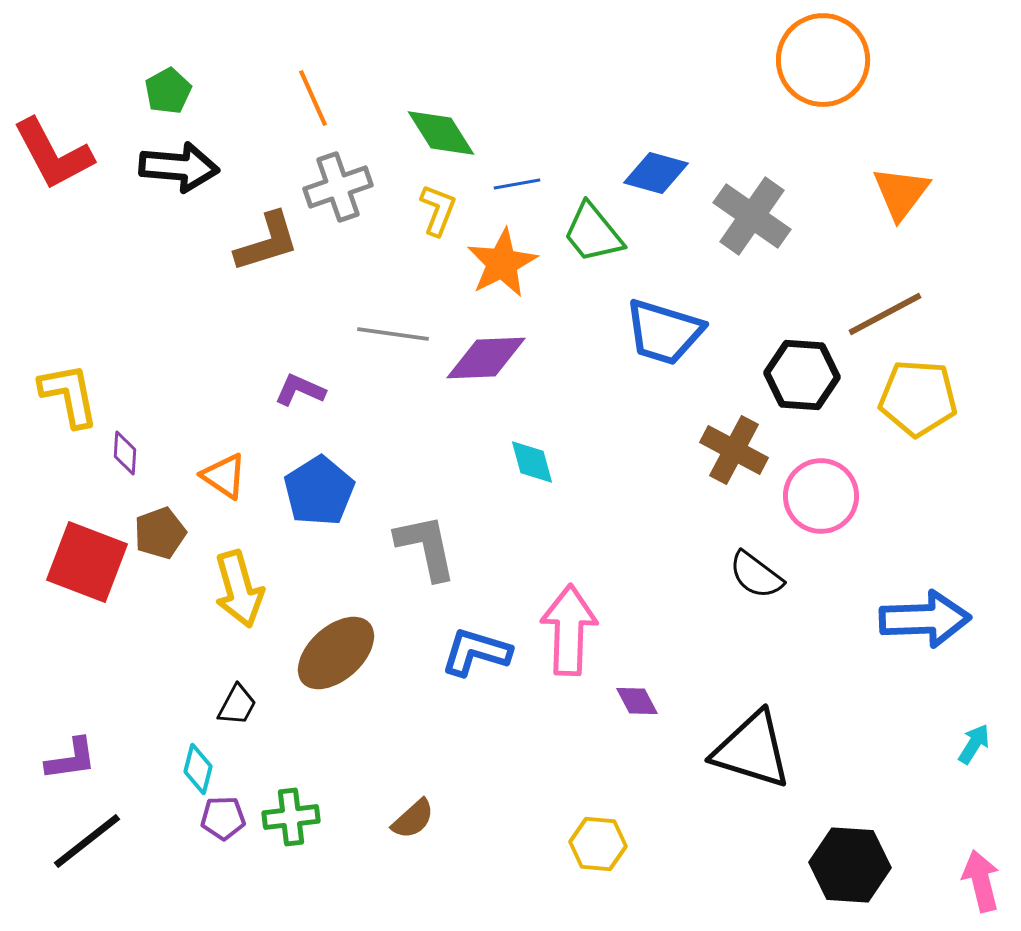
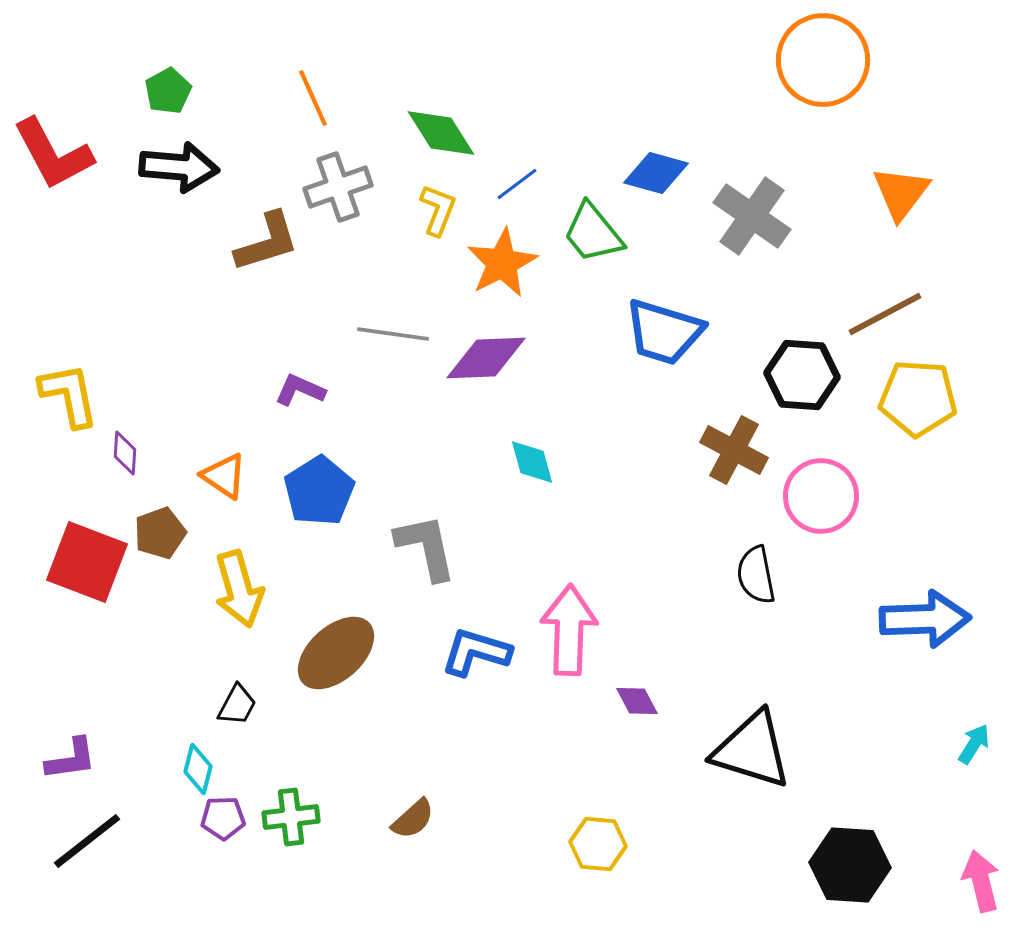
blue line at (517, 184): rotated 27 degrees counterclockwise
black semicircle at (756, 575): rotated 42 degrees clockwise
